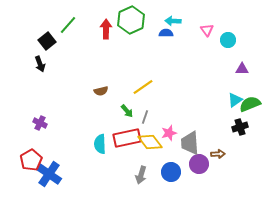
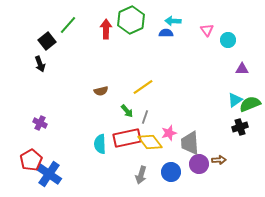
brown arrow: moved 1 px right, 6 px down
